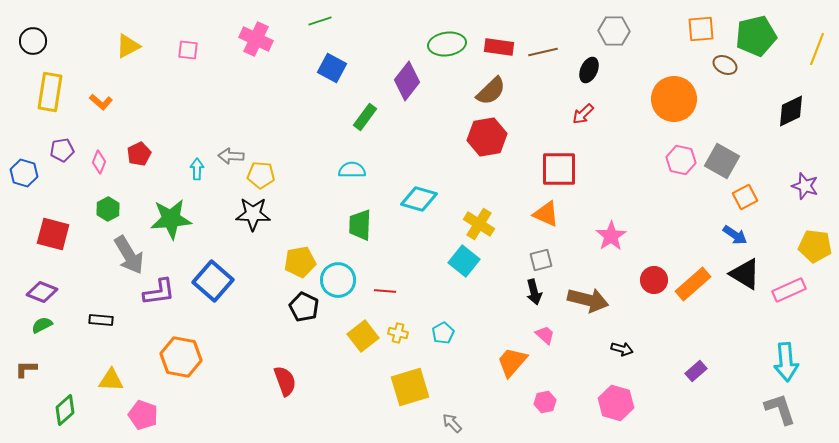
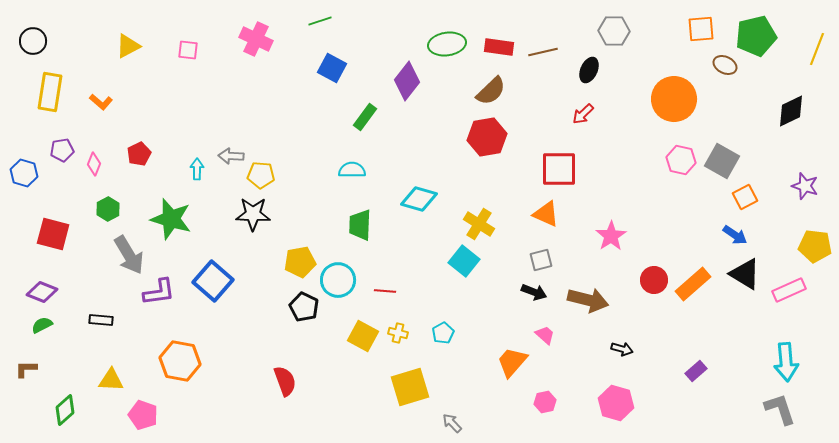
pink diamond at (99, 162): moved 5 px left, 2 px down
green star at (171, 219): rotated 21 degrees clockwise
black arrow at (534, 292): rotated 55 degrees counterclockwise
yellow square at (363, 336): rotated 24 degrees counterclockwise
orange hexagon at (181, 357): moved 1 px left, 4 px down
